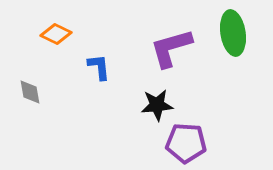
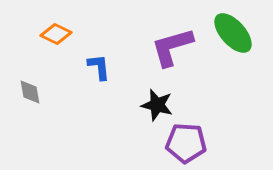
green ellipse: rotated 33 degrees counterclockwise
purple L-shape: moved 1 px right, 1 px up
black star: rotated 20 degrees clockwise
